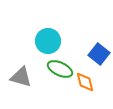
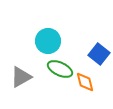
gray triangle: rotated 45 degrees counterclockwise
